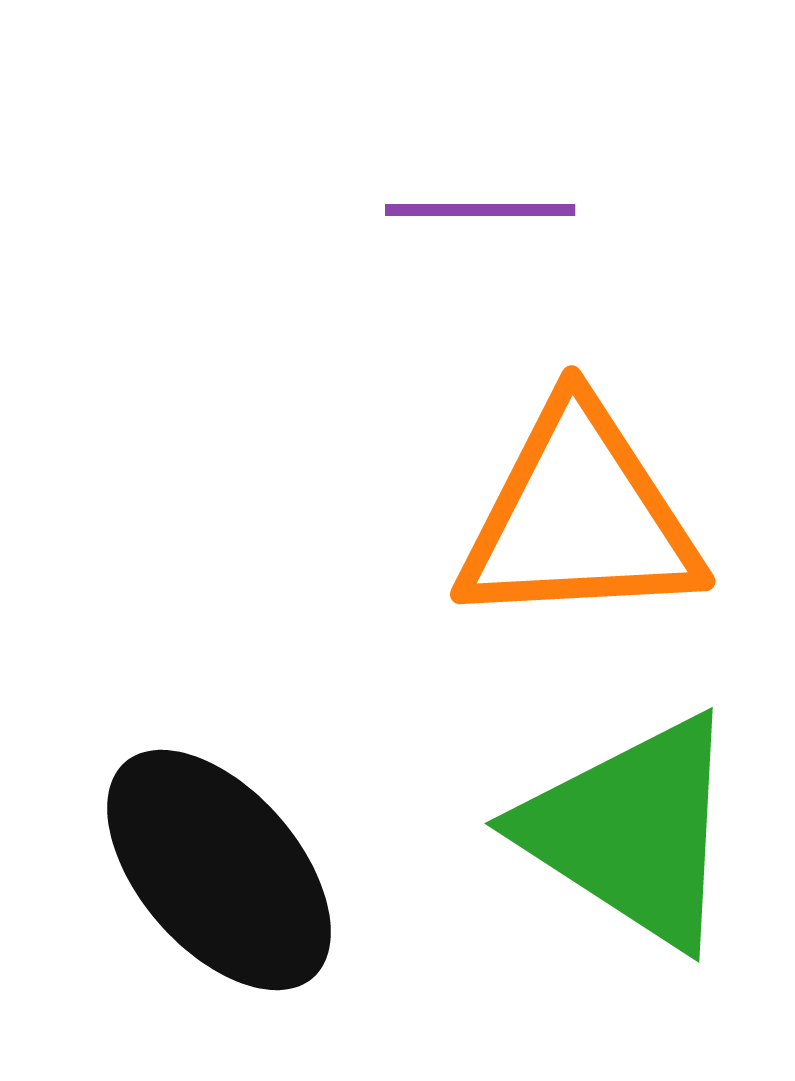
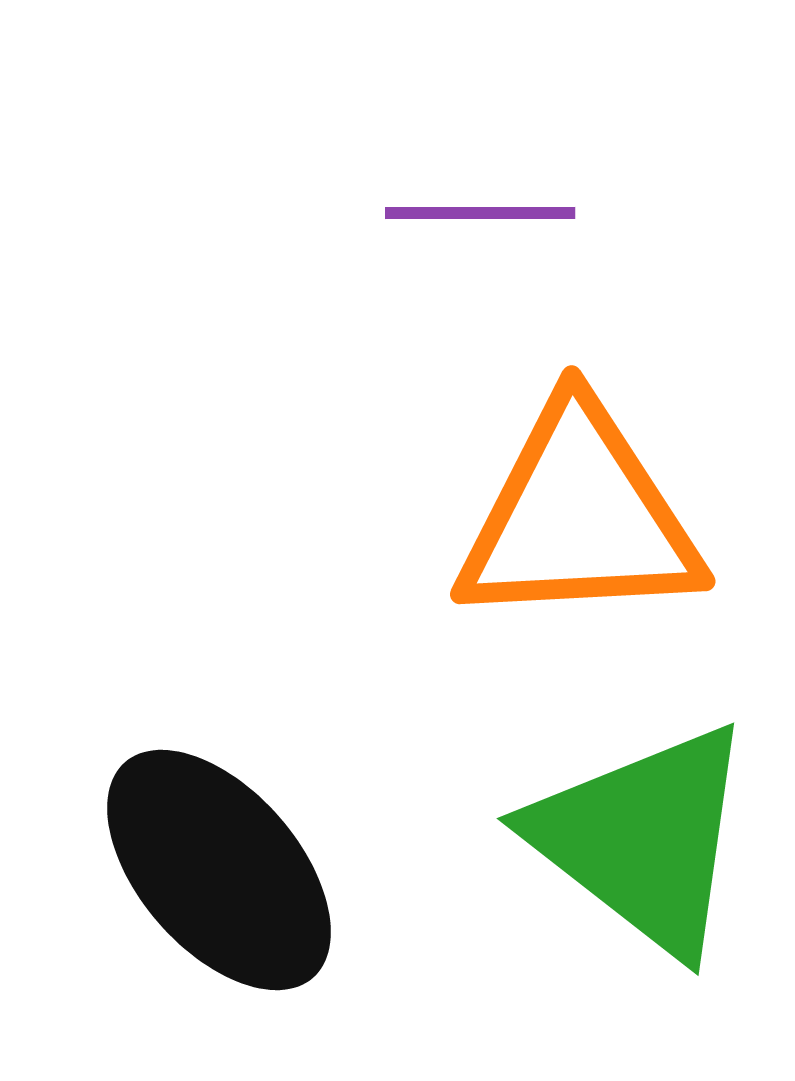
purple line: moved 3 px down
green triangle: moved 11 px right, 8 px down; rotated 5 degrees clockwise
